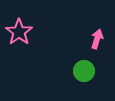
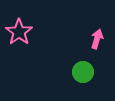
green circle: moved 1 px left, 1 px down
